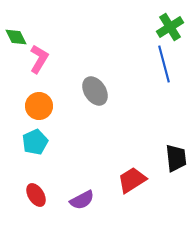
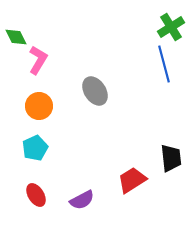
green cross: moved 1 px right
pink L-shape: moved 1 px left, 1 px down
cyan pentagon: moved 6 px down
black trapezoid: moved 5 px left
